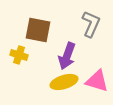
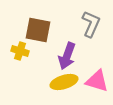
yellow cross: moved 1 px right, 4 px up
